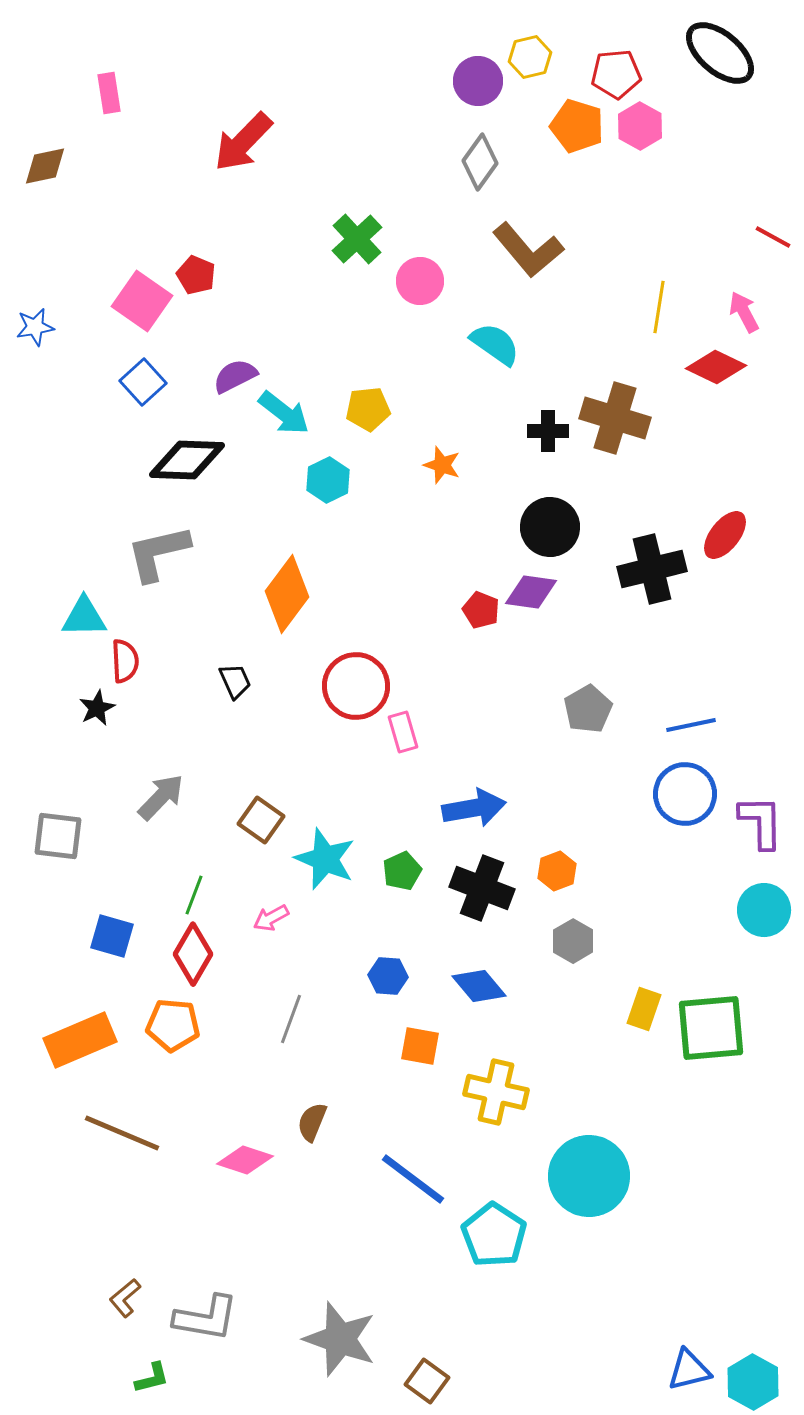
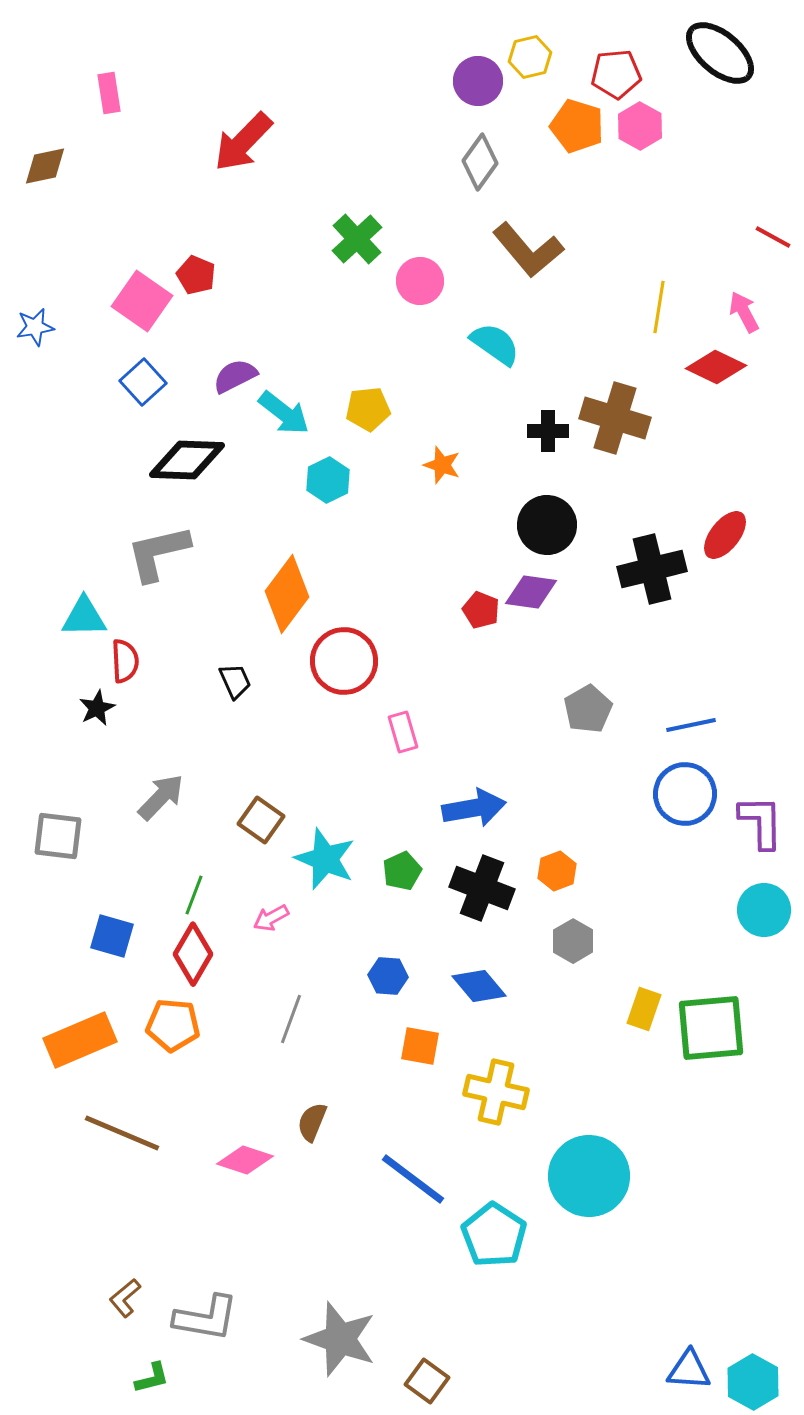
black circle at (550, 527): moved 3 px left, 2 px up
red circle at (356, 686): moved 12 px left, 25 px up
blue triangle at (689, 1370): rotated 18 degrees clockwise
